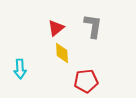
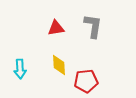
red triangle: rotated 30 degrees clockwise
yellow diamond: moved 3 px left, 12 px down
